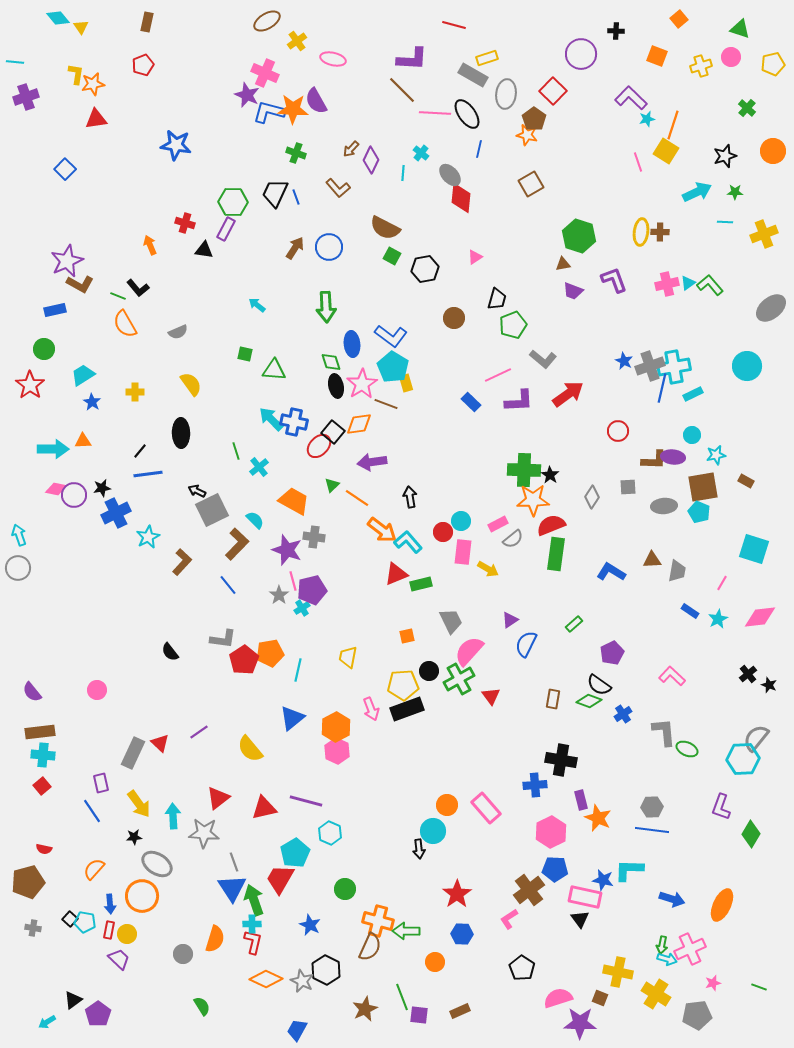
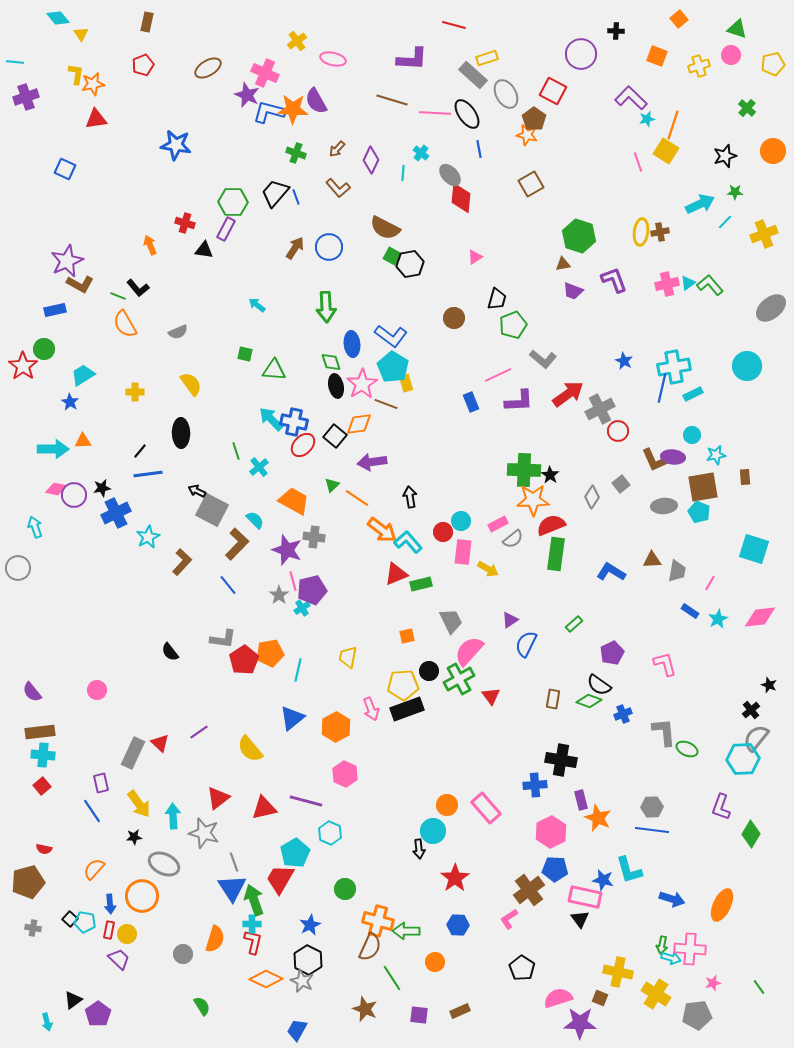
brown ellipse at (267, 21): moved 59 px left, 47 px down
yellow triangle at (81, 27): moved 7 px down
green triangle at (740, 29): moved 3 px left
pink circle at (731, 57): moved 2 px up
yellow cross at (701, 66): moved 2 px left
gray rectangle at (473, 75): rotated 12 degrees clockwise
brown line at (402, 90): moved 10 px left, 10 px down; rotated 28 degrees counterclockwise
red square at (553, 91): rotated 16 degrees counterclockwise
gray ellipse at (506, 94): rotated 36 degrees counterclockwise
brown arrow at (351, 149): moved 14 px left
blue line at (479, 149): rotated 24 degrees counterclockwise
blue square at (65, 169): rotated 20 degrees counterclockwise
cyan arrow at (697, 192): moved 3 px right, 12 px down
black trapezoid at (275, 193): rotated 16 degrees clockwise
cyan line at (725, 222): rotated 49 degrees counterclockwise
brown cross at (660, 232): rotated 12 degrees counterclockwise
black hexagon at (425, 269): moved 15 px left, 5 px up
gray cross at (650, 366): moved 50 px left, 43 px down; rotated 8 degrees counterclockwise
red star at (30, 385): moved 7 px left, 19 px up
blue star at (92, 402): moved 22 px left
blue rectangle at (471, 402): rotated 24 degrees clockwise
black square at (333, 432): moved 2 px right, 4 px down
red ellipse at (319, 446): moved 16 px left, 1 px up
brown L-shape at (654, 460): rotated 64 degrees clockwise
brown rectangle at (746, 481): moved 1 px left, 4 px up; rotated 56 degrees clockwise
gray square at (628, 487): moved 7 px left, 3 px up; rotated 36 degrees counterclockwise
gray square at (212, 510): rotated 36 degrees counterclockwise
cyan arrow at (19, 535): moved 16 px right, 8 px up
pink line at (722, 583): moved 12 px left
black cross at (748, 674): moved 3 px right, 36 px down
pink L-shape at (672, 676): moved 7 px left, 12 px up; rotated 32 degrees clockwise
blue cross at (623, 714): rotated 12 degrees clockwise
pink hexagon at (337, 751): moved 8 px right, 23 px down
gray star at (204, 833): rotated 12 degrees clockwise
gray ellipse at (157, 864): moved 7 px right; rotated 8 degrees counterclockwise
cyan L-shape at (629, 870): rotated 108 degrees counterclockwise
red star at (457, 894): moved 2 px left, 16 px up
blue star at (310, 925): rotated 20 degrees clockwise
blue hexagon at (462, 934): moved 4 px left, 9 px up
pink cross at (690, 949): rotated 28 degrees clockwise
cyan arrow at (667, 959): moved 4 px right, 1 px up
black hexagon at (326, 970): moved 18 px left, 10 px up
green line at (759, 987): rotated 35 degrees clockwise
green line at (402, 997): moved 10 px left, 19 px up; rotated 12 degrees counterclockwise
brown star at (365, 1009): rotated 25 degrees counterclockwise
cyan arrow at (47, 1022): rotated 72 degrees counterclockwise
